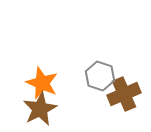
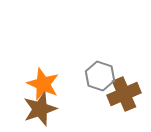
orange star: moved 1 px right, 1 px down
brown star: rotated 8 degrees clockwise
